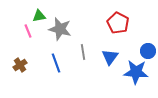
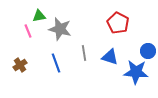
gray line: moved 1 px right, 1 px down
blue triangle: rotated 48 degrees counterclockwise
